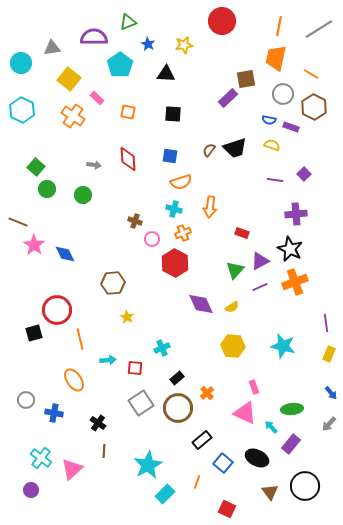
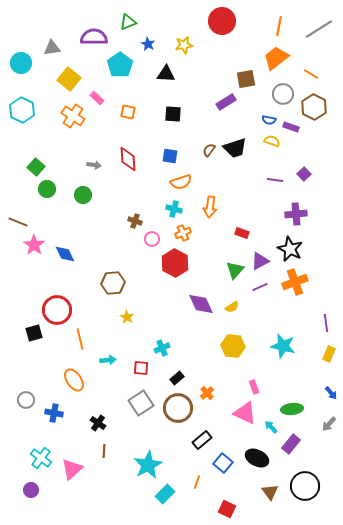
orange trapezoid at (276, 58): rotated 40 degrees clockwise
purple rectangle at (228, 98): moved 2 px left, 4 px down; rotated 12 degrees clockwise
yellow semicircle at (272, 145): moved 4 px up
red square at (135, 368): moved 6 px right
